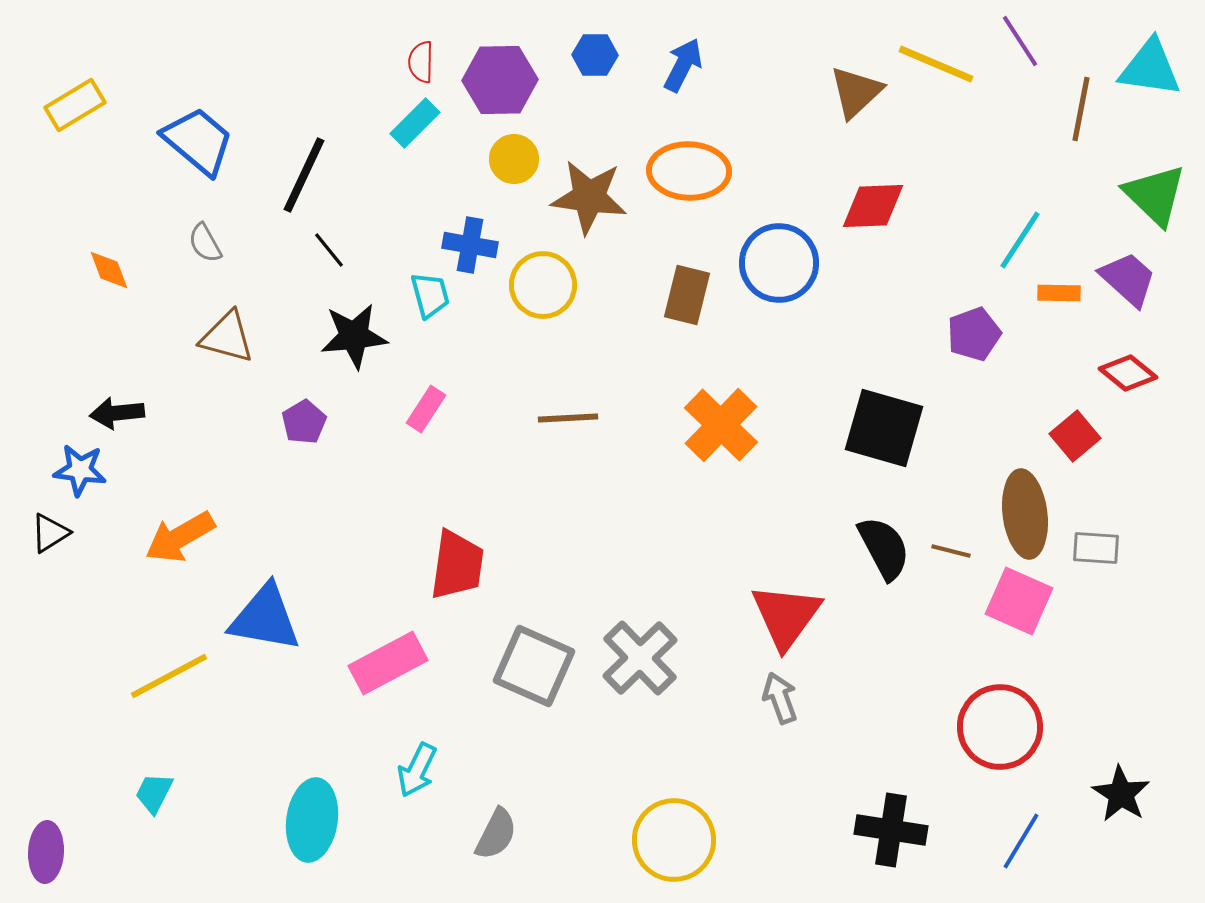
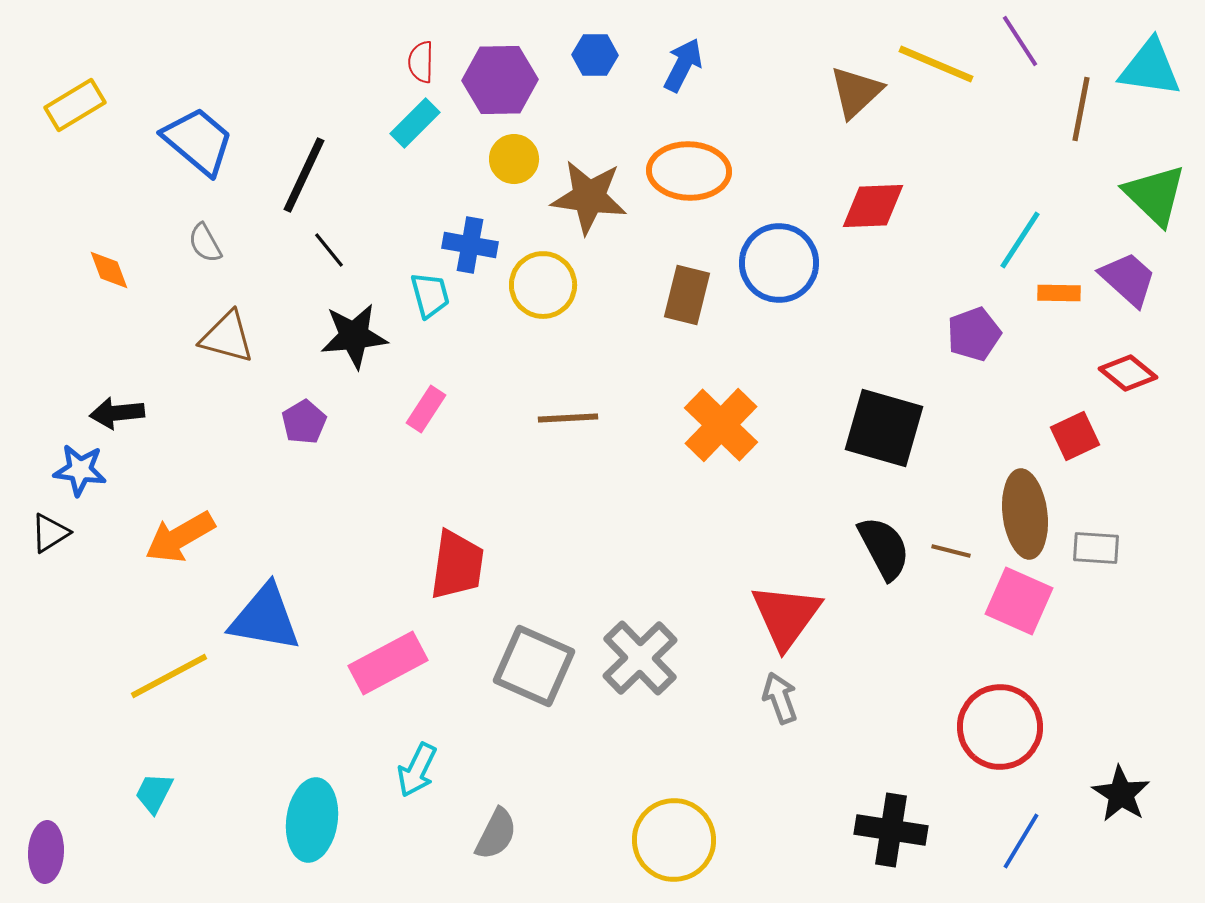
red square at (1075, 436): rotated 15 degrees clockwise
